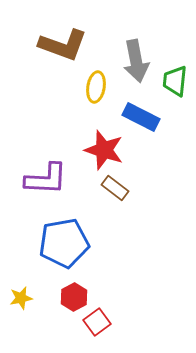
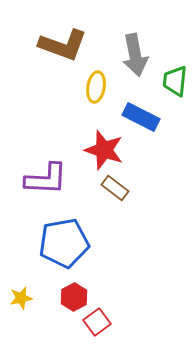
gray arrow: moved 1 px left, 6 px up
